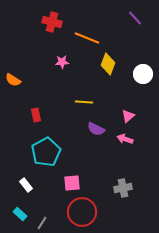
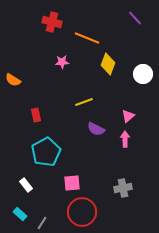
yellow line: rotated 24 degrees counterclockwise
pink arrow: rotated 70 degrees clockwise
